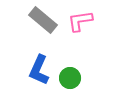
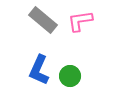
green circle: moved 2 px up
